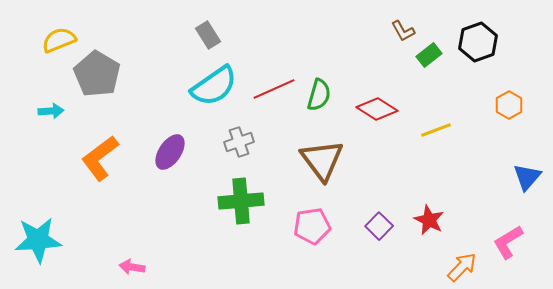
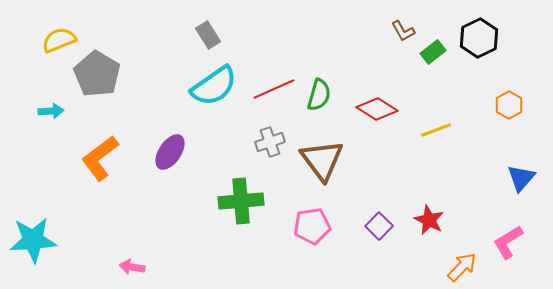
black hexagon: moved 1 px right, 4 px up; rotated 6 degrees counterclockwise
green rectangle: moved 4 px right, 3 px up
gray cross: moved 31 px right
blue triangle: moved 6 px left, 1 px down
cyan star: moved 5 px left
